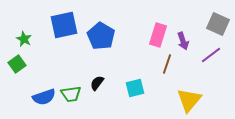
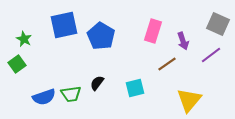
pink rectangle: moved 5 px left, 4 px up
brown line: rotated 36 degrees clockwise
